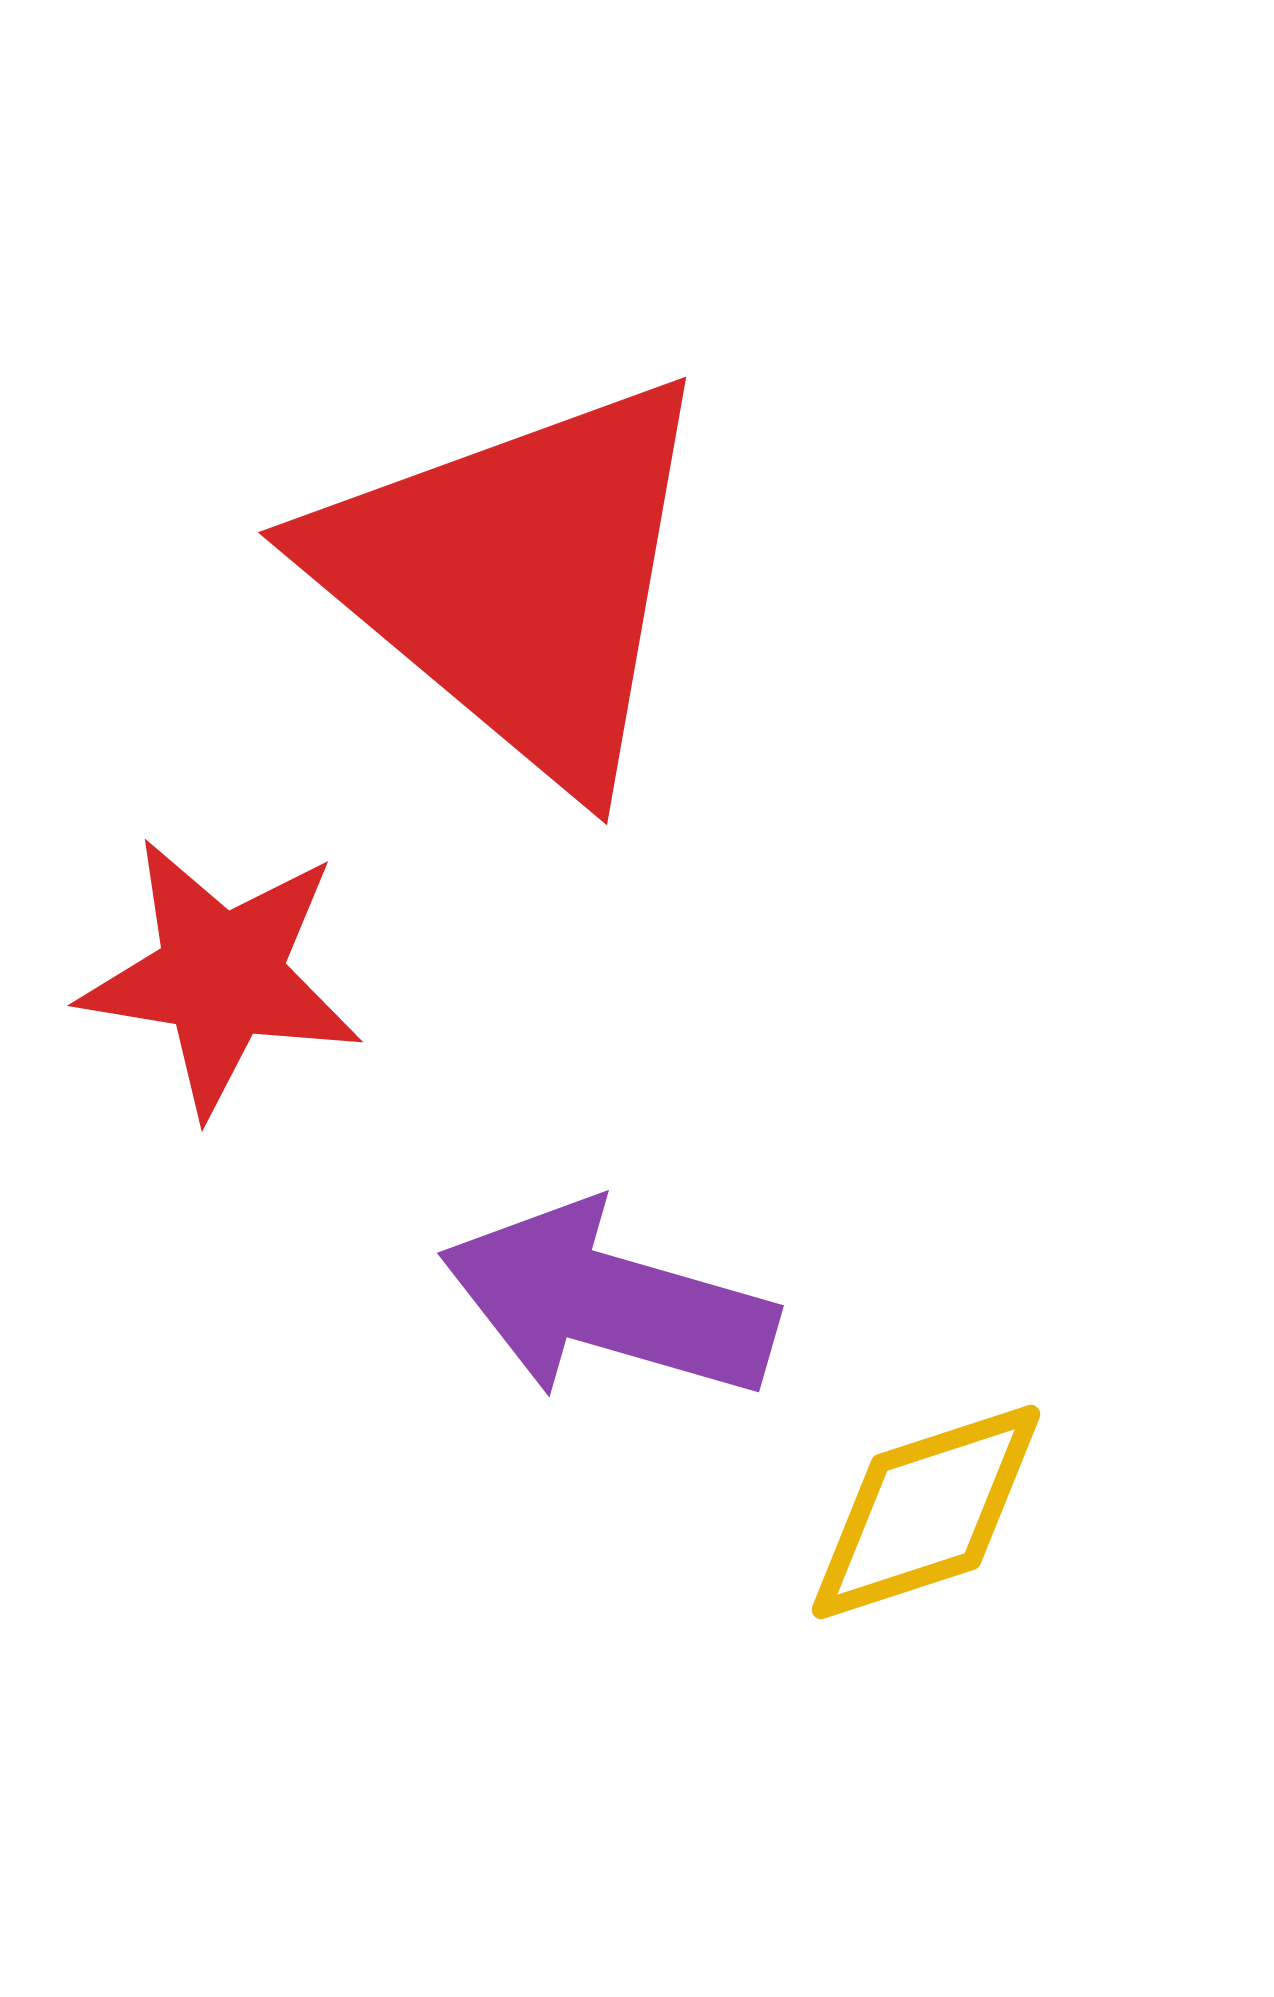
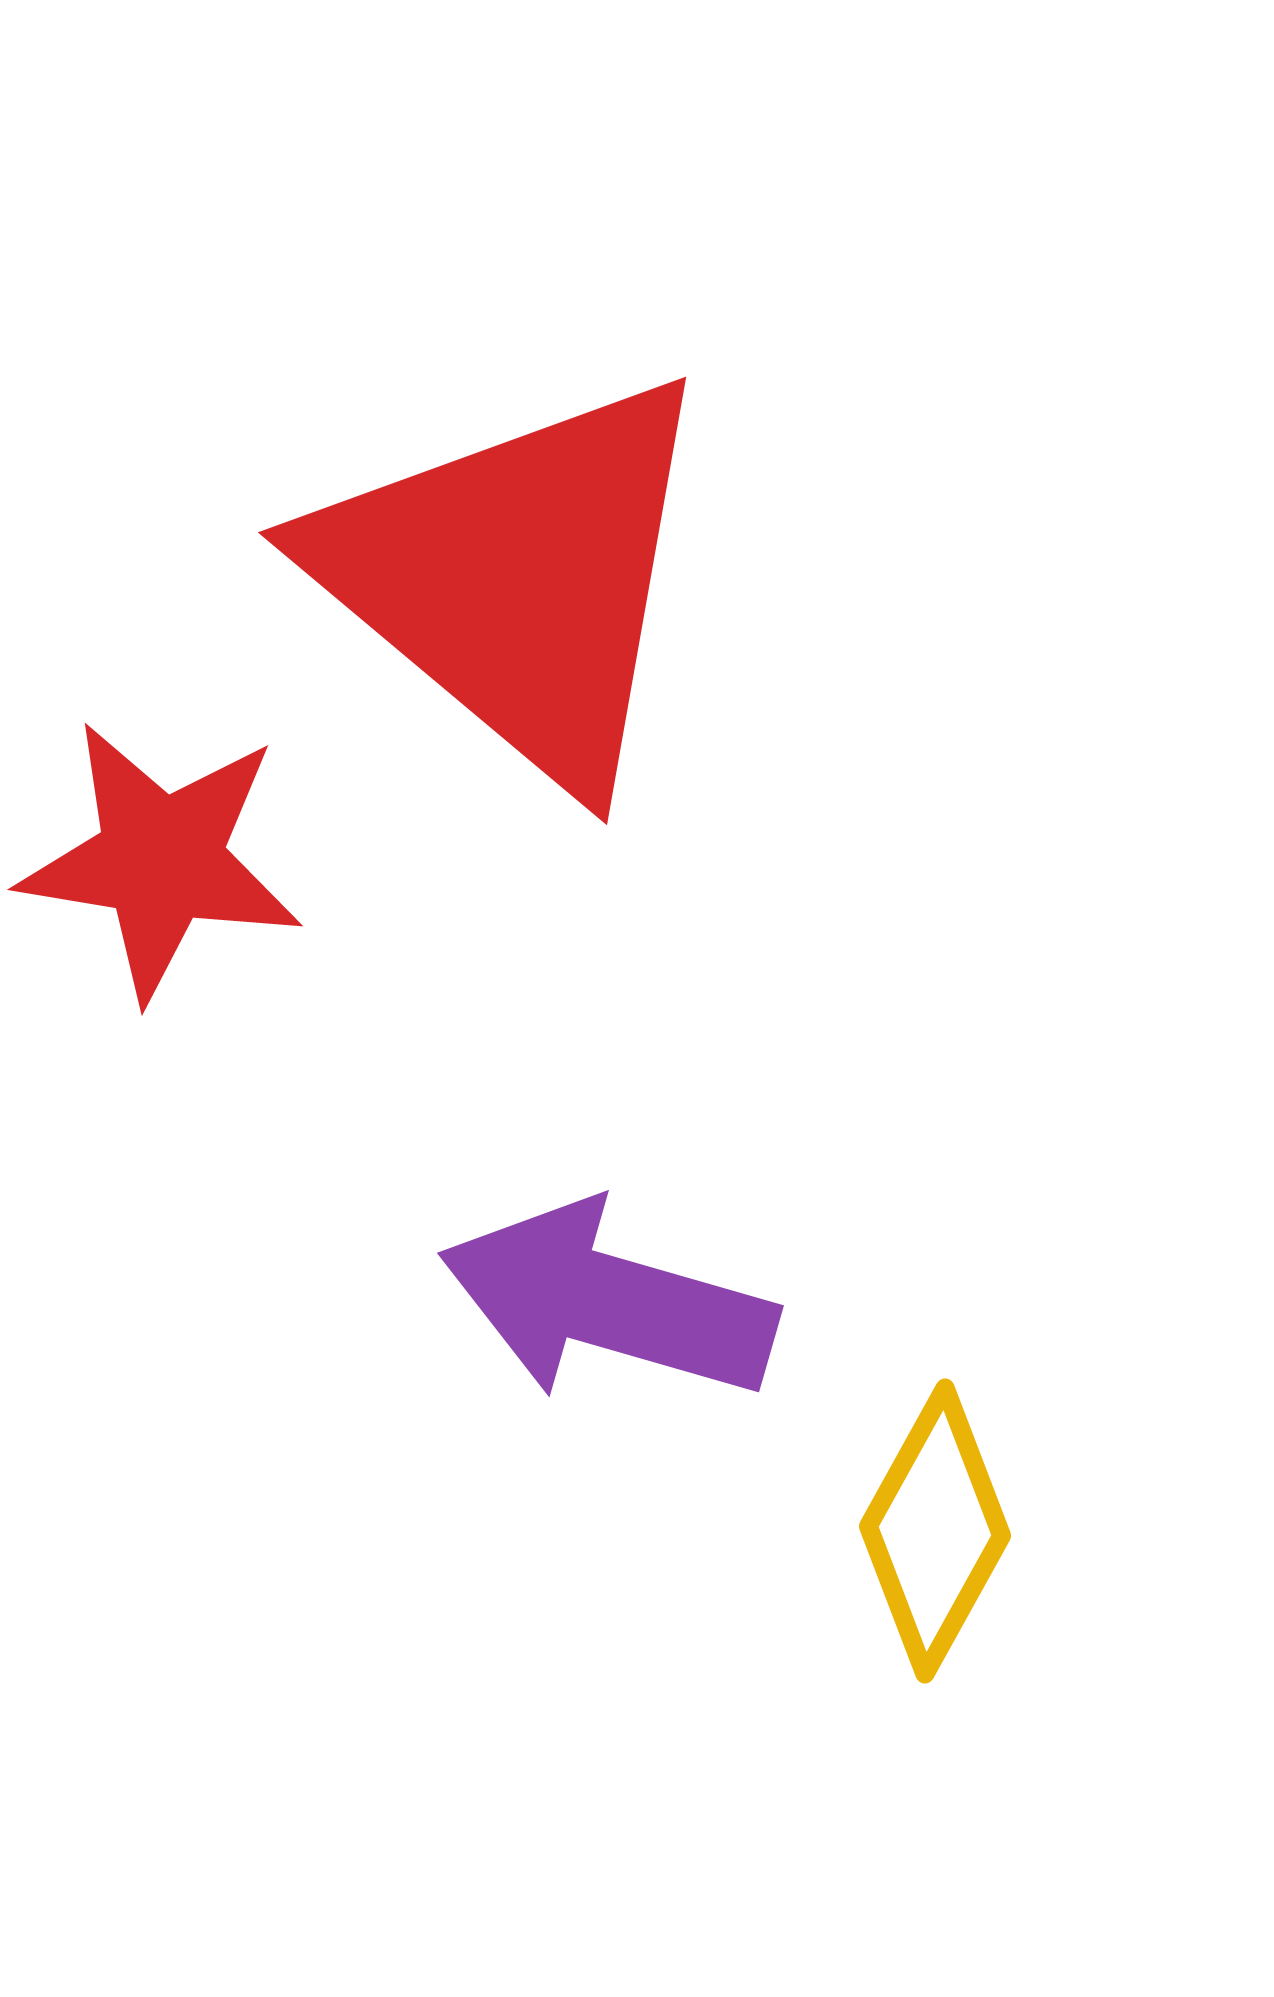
red star: moved 60 px left, 116 px up
yellow diamond: moved 9 px right, 19 px down; rotated 43 degrees counterclockwise
